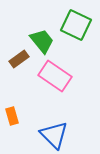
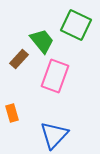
brown rectangle: rotated 12 degrees counterclockwise
pink rectangle: rotated 76 degrees clockwise
orange rectangle: moved 3 px up
blue triangle: rotated 28 degrees clockwise
